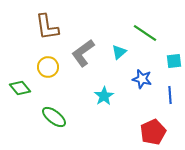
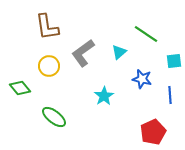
green line: moved 1 px right, 1 px down
yellow circle: moved 1 px right, 1 px up
